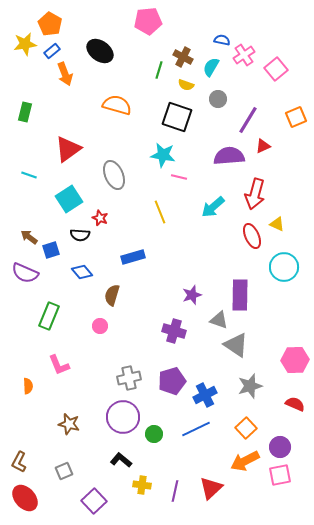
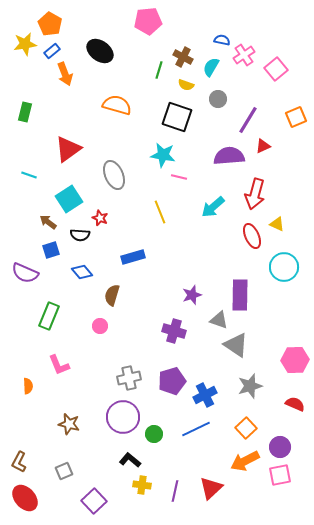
brown arrow at (29, 237): moved 19 px right, 15 px up
black L-shape at (121, 460): moved 9 px right
